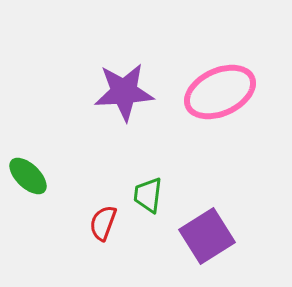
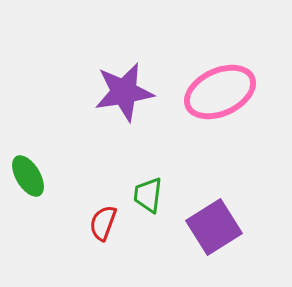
purple star: rotated 6 degrees counterclockwise
green ellipse: rotated 15 degrees clockwise
purple square: moved 7 px right, 9 px up
